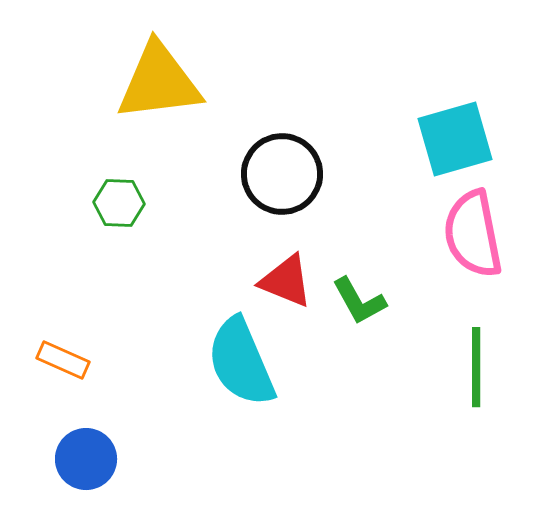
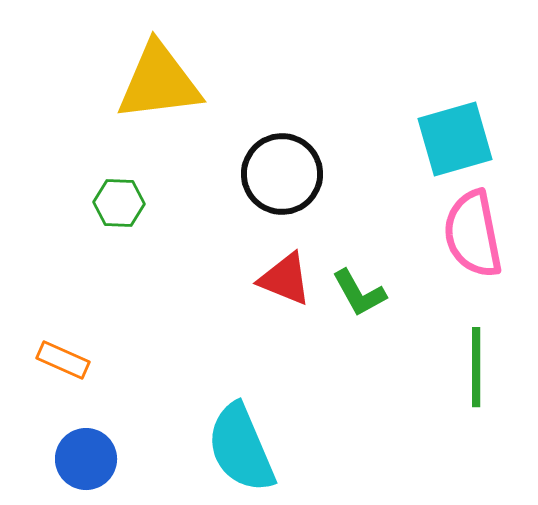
red triangle: moved 1 px left, 2 px up
green L-shape: moved 8 px up
cyan semicircle: moved 86 px down
